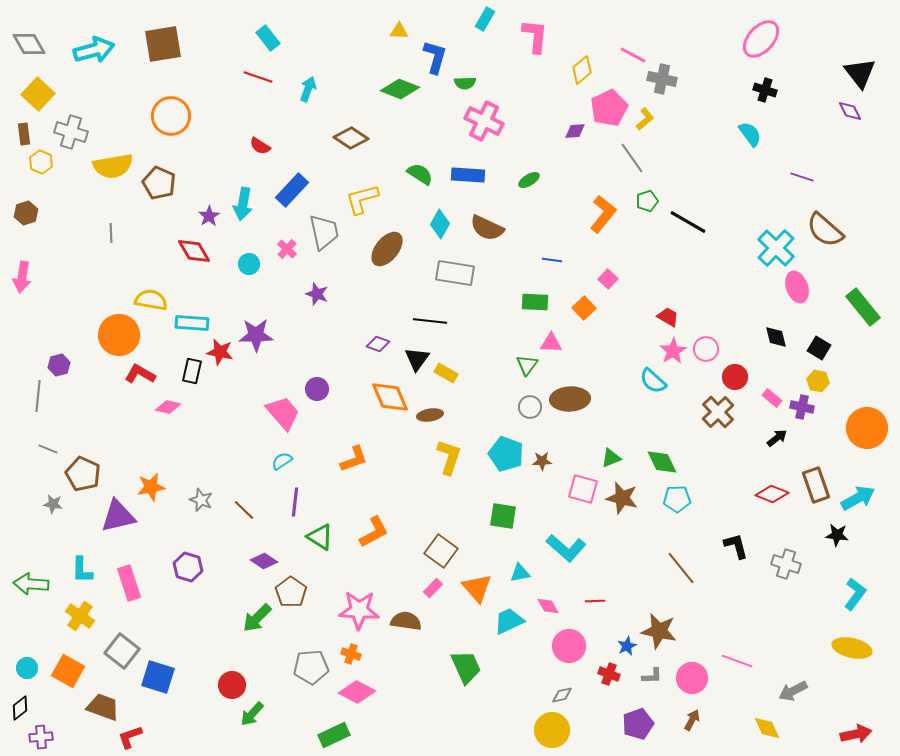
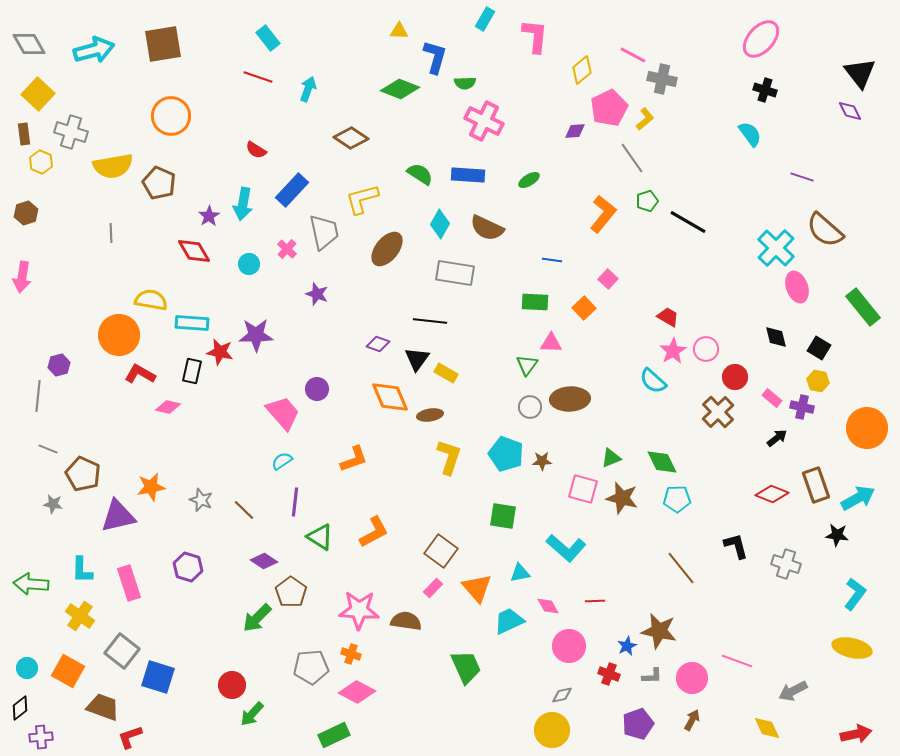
red semicircle at (260, 146): moved 4 px left, 4 px down
